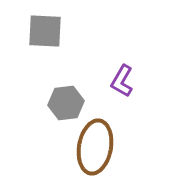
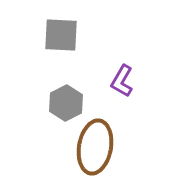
gray square: moved 16 px right, 4 px down
gray hexagon: rotated 20 degrees counterclockwise
